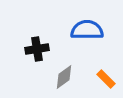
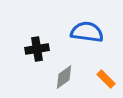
blue semicircle: moved 2 px down; rotated 8 degrees clockwise
